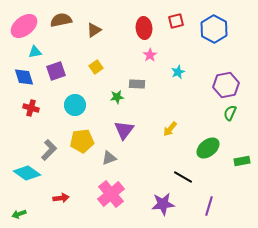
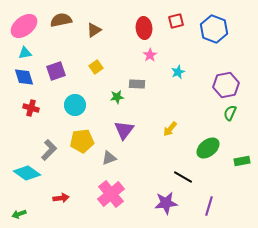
blue hexagon: rotated 8 degrees counterclockwise
cyan triangle: moved 10 px left, 1 px down
purple star: moved 3 px right, 1 px up
